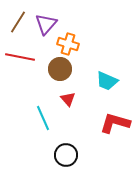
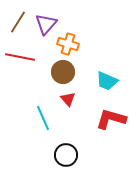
brown circle: moved 3 px right, 3 px down
red L-shape: moved 4 px left, 4 px up
